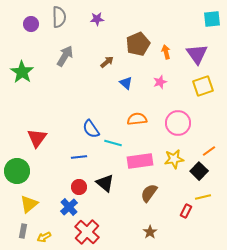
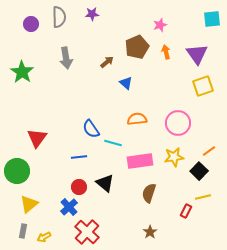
purple star: moved 5 px left, 5 px up
brown pentagon: moved 1 px left, 3 px down
gray arrow: moved 1 px right, 2 px down; rotated 140 degrees clockwise
pink star: moved 57 px up
yellow star: moved 2 px up
brown semicircle: rotated 18 degrees counterclockwise
